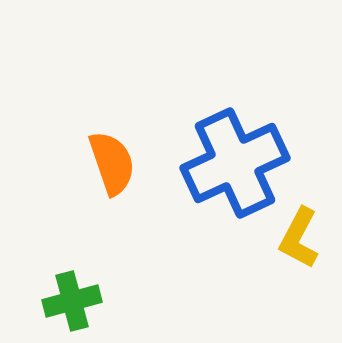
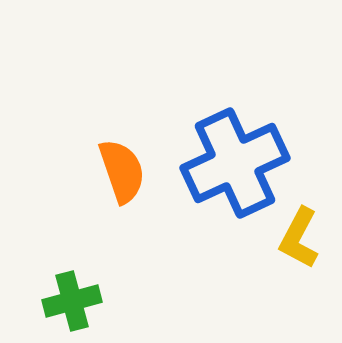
orange semicircle: moved 10 px right, 8 px down
